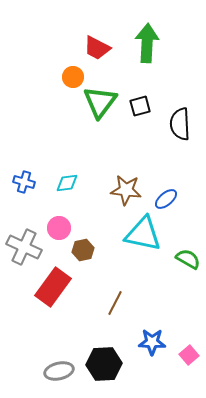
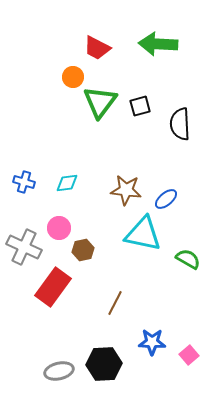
green arrow: moved 11 px right, 1 px down; rotated 90 degrees counterclockwise
